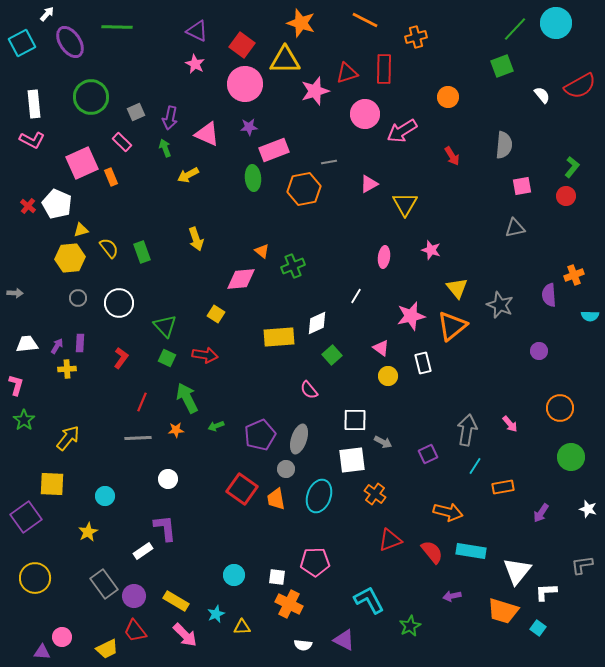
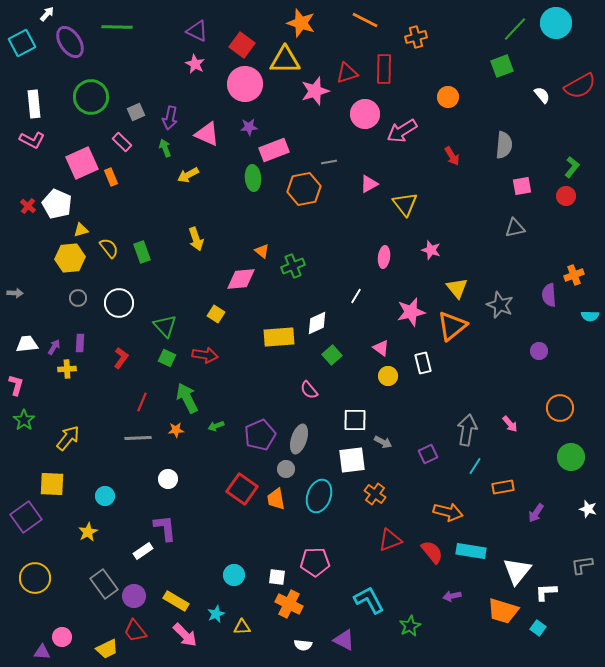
yellow triangle at (405, 204): rotated 8 degrees counterclockwise
pink star at (411, 316): moved 4 px up
purple arrow at (57, 346): moved 3 px left, 1 px down
purple arrow at (541, 513): moved 5 px left
